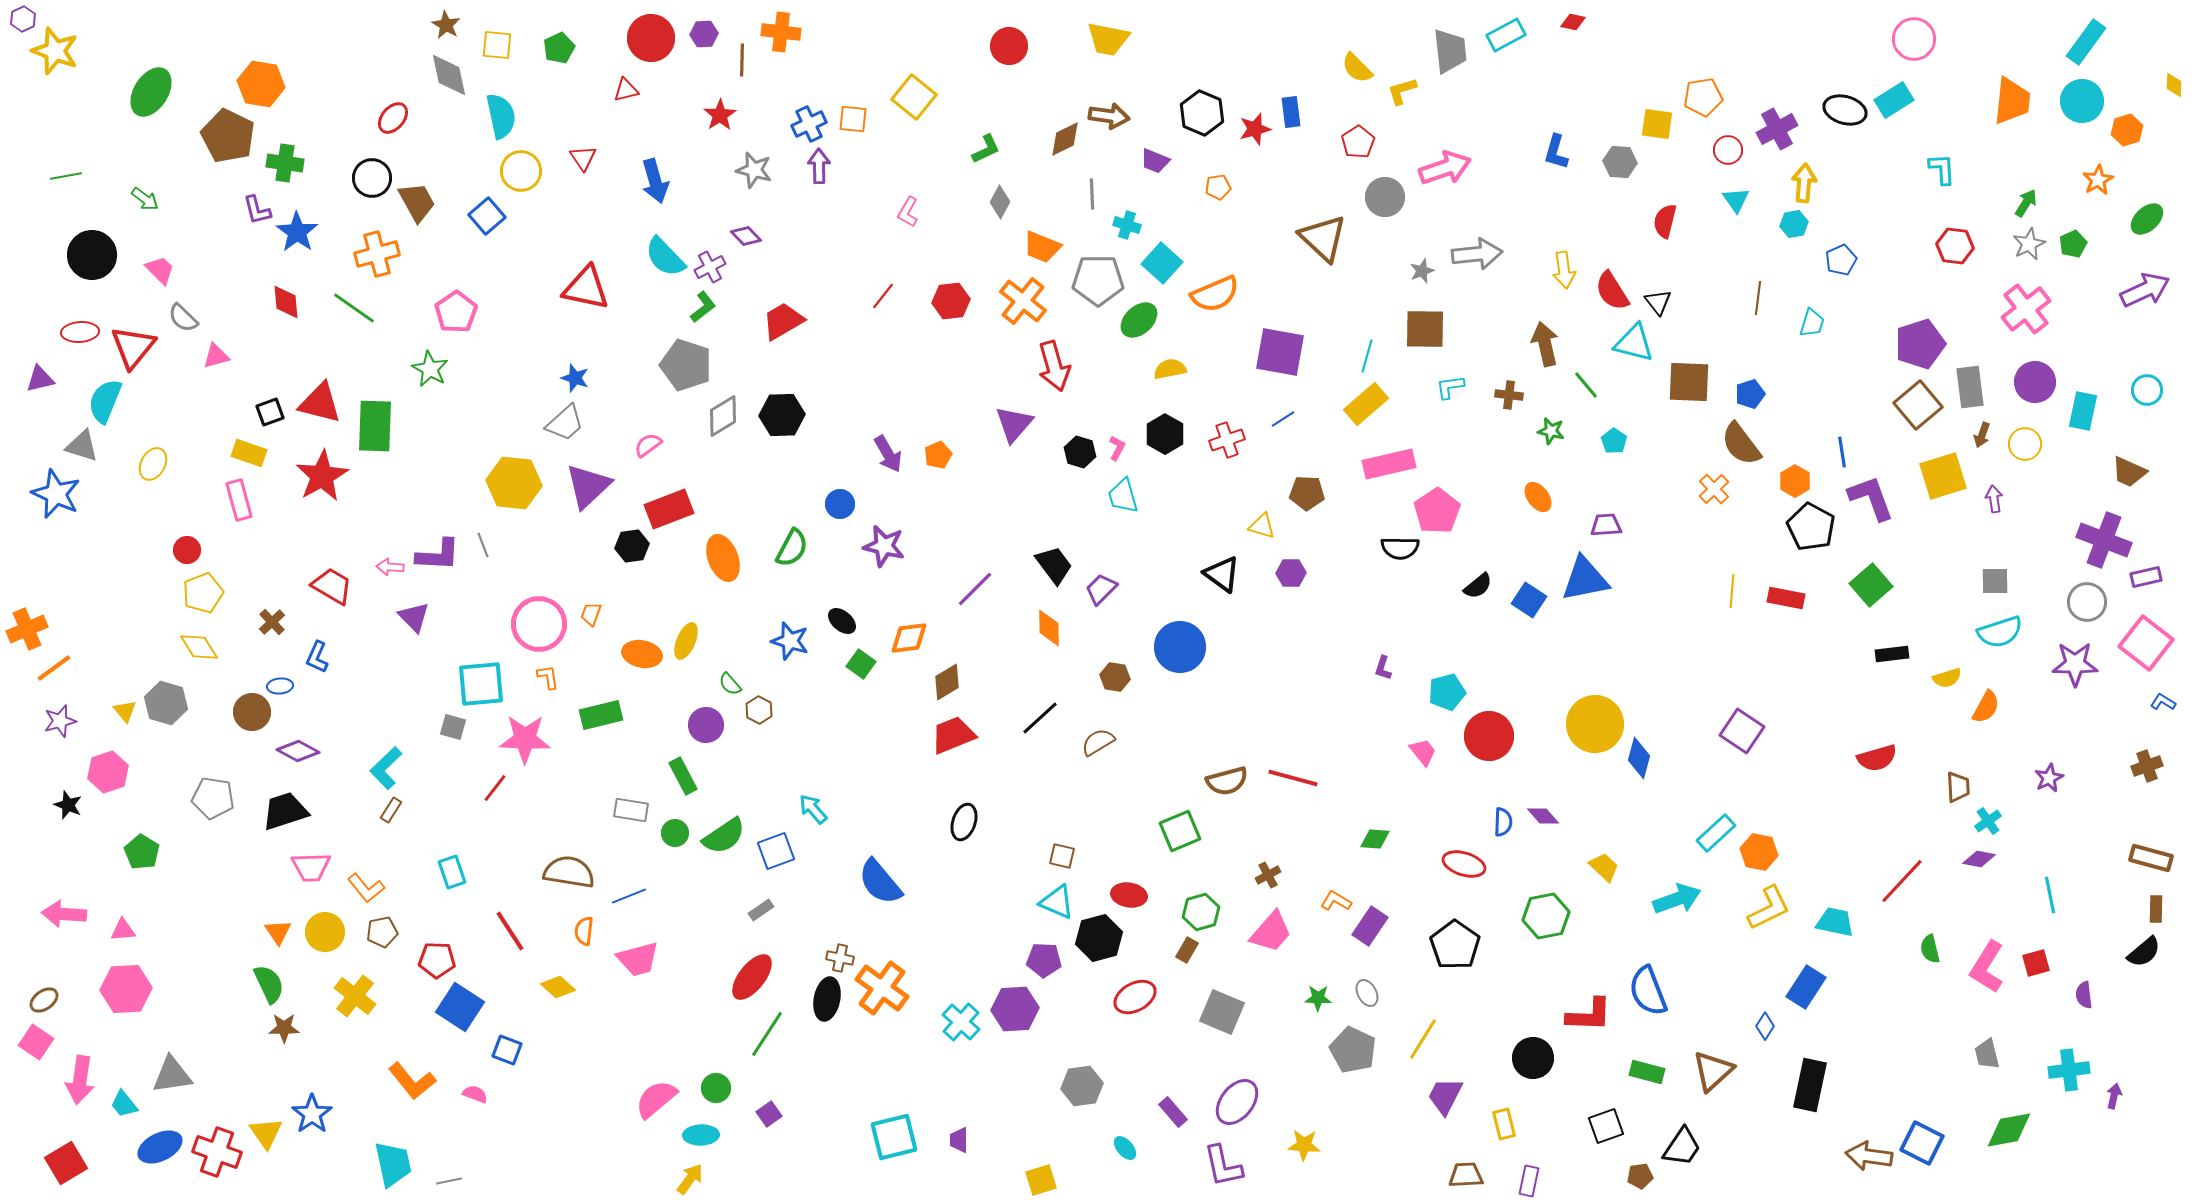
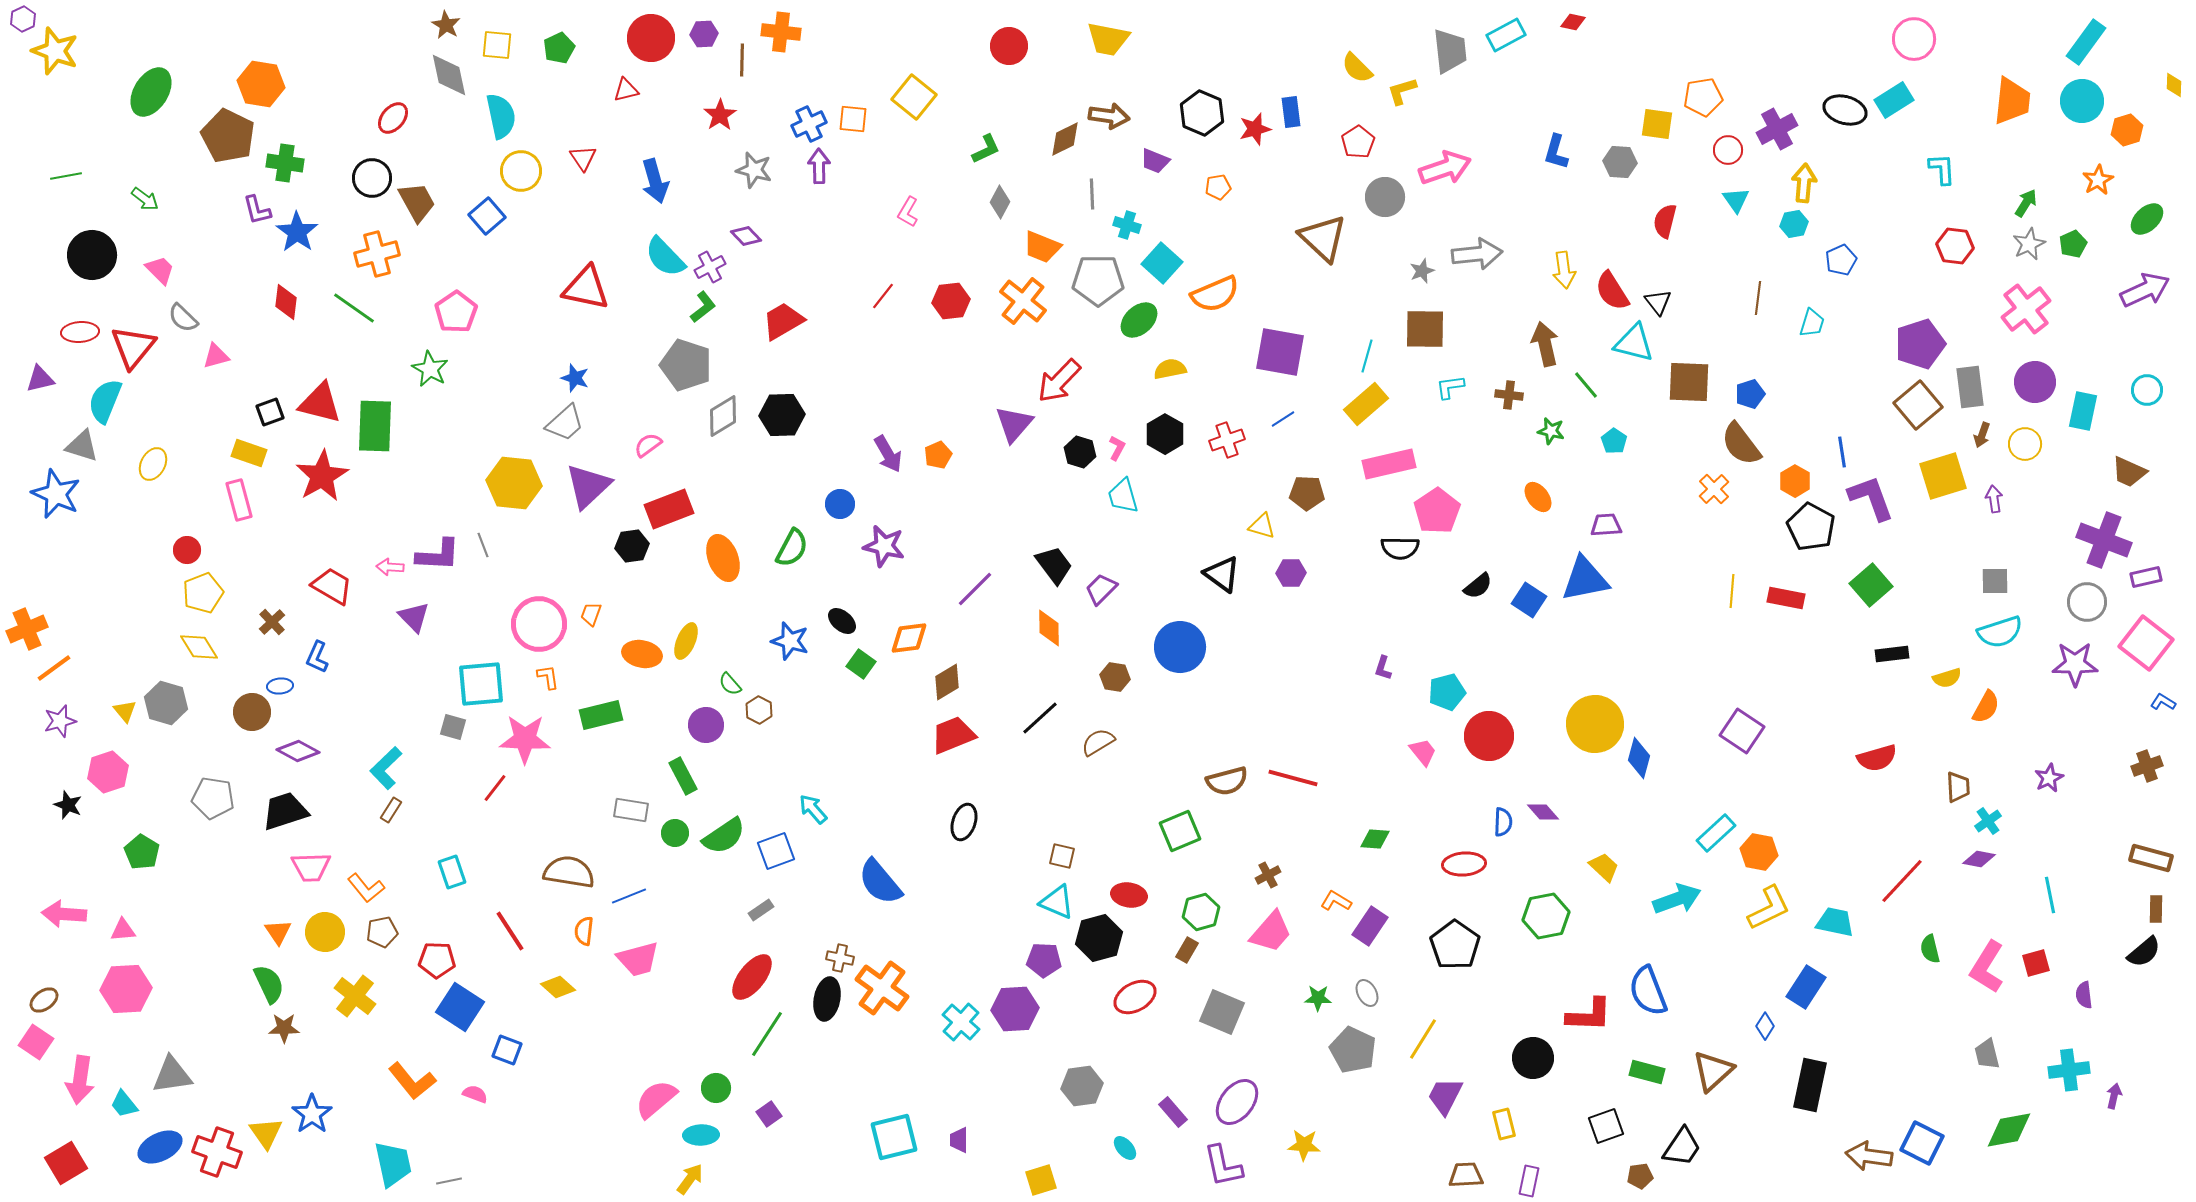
red diamond at (286, 302): rotated 12 degrees clockwise
red arrow at (1054, 366): moved 5 px right, 15 px down; rotated 60 degrees clockwise
purple diamond at (1543, 816): moved 4 px up
red ellipse at (1464, 864): rotated 21 degrees counterclockwise
